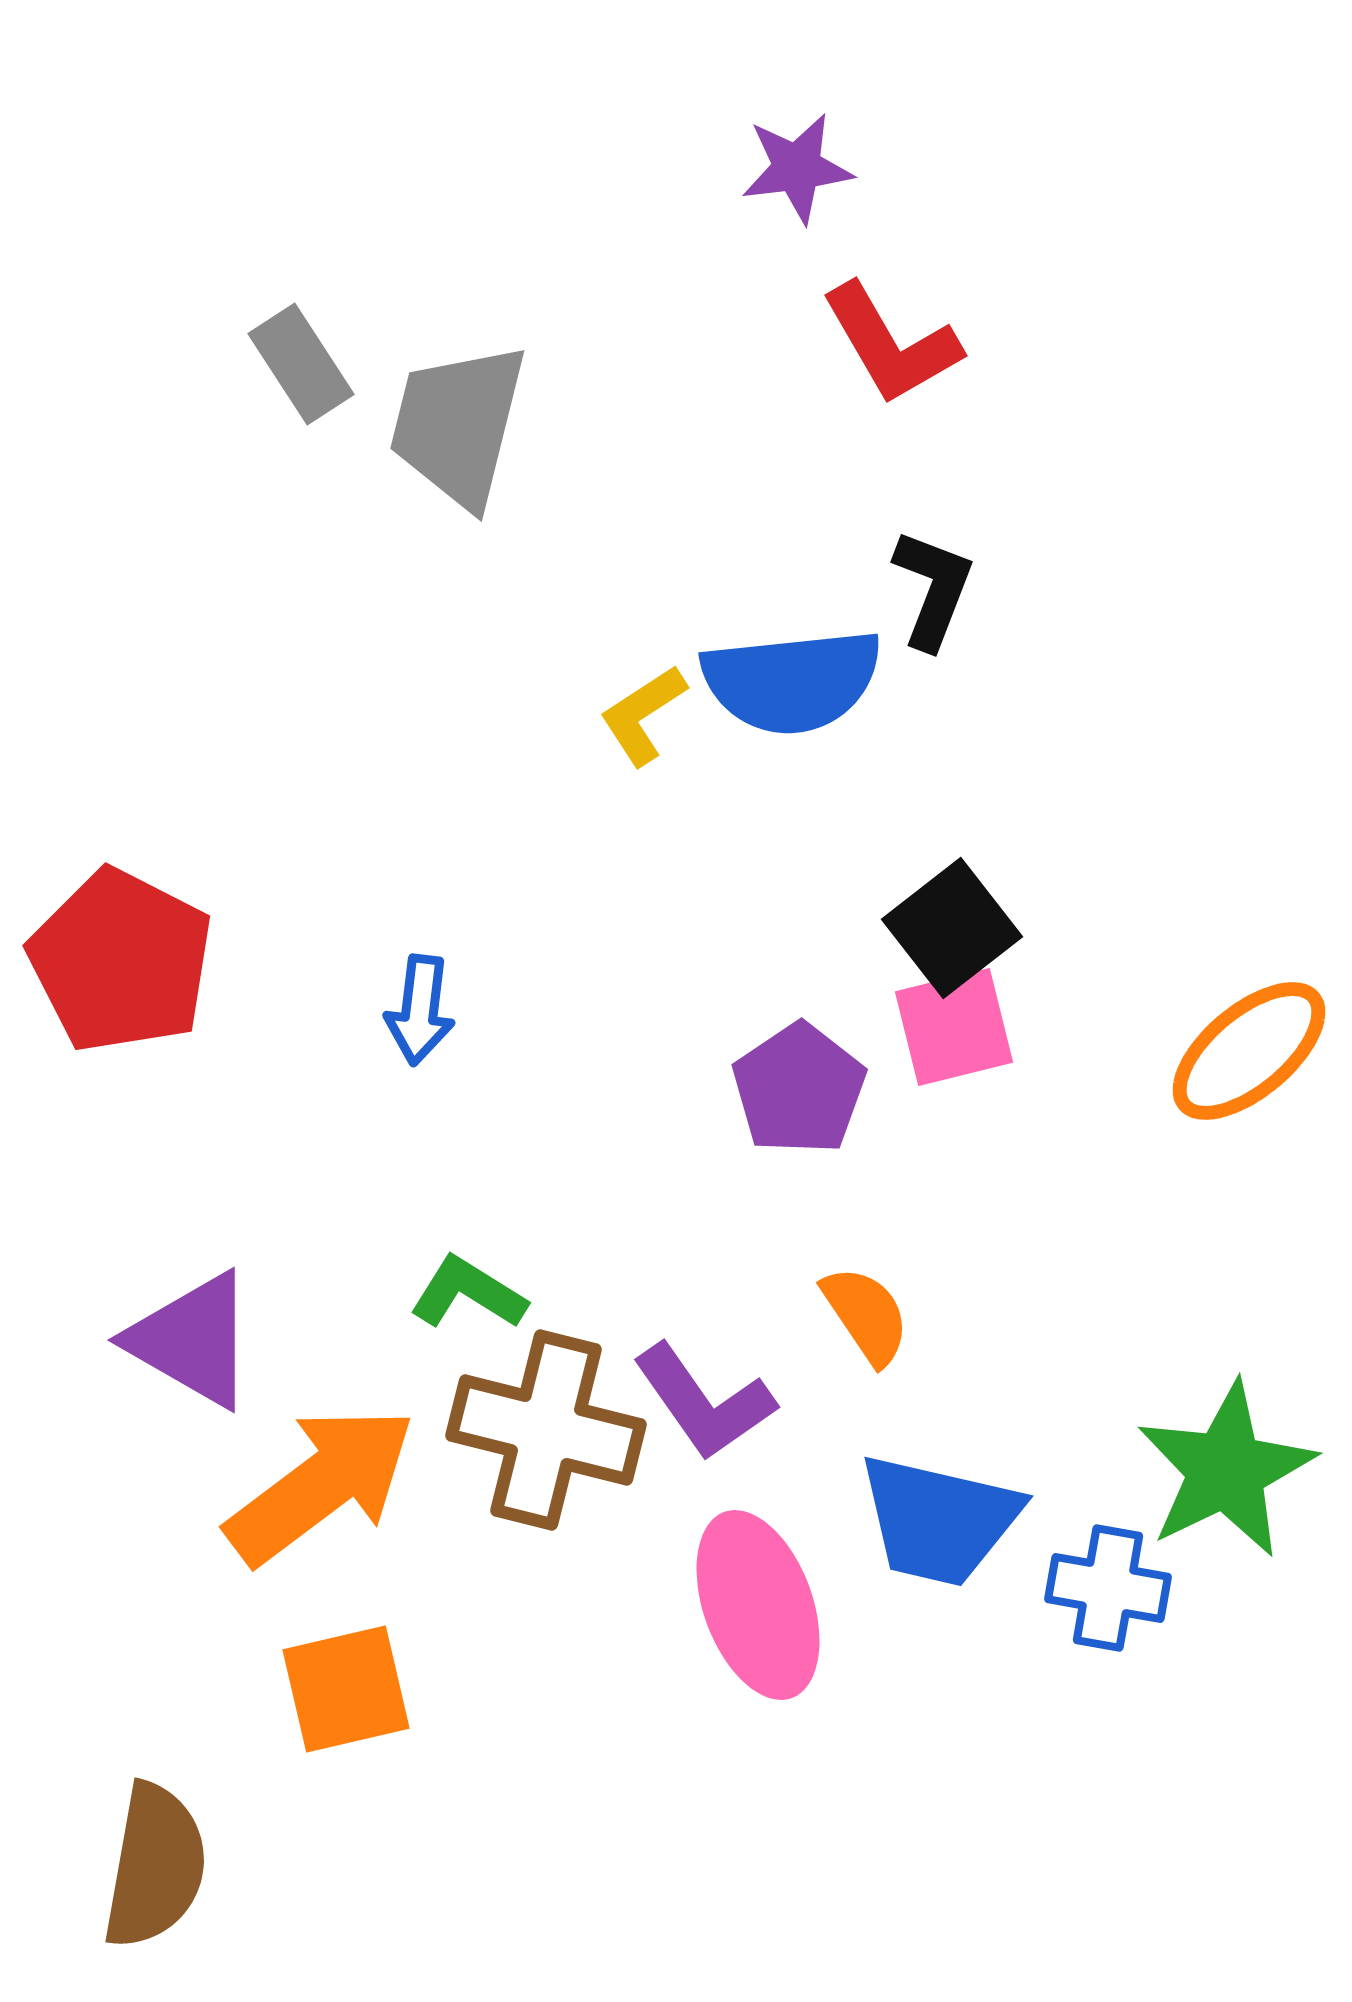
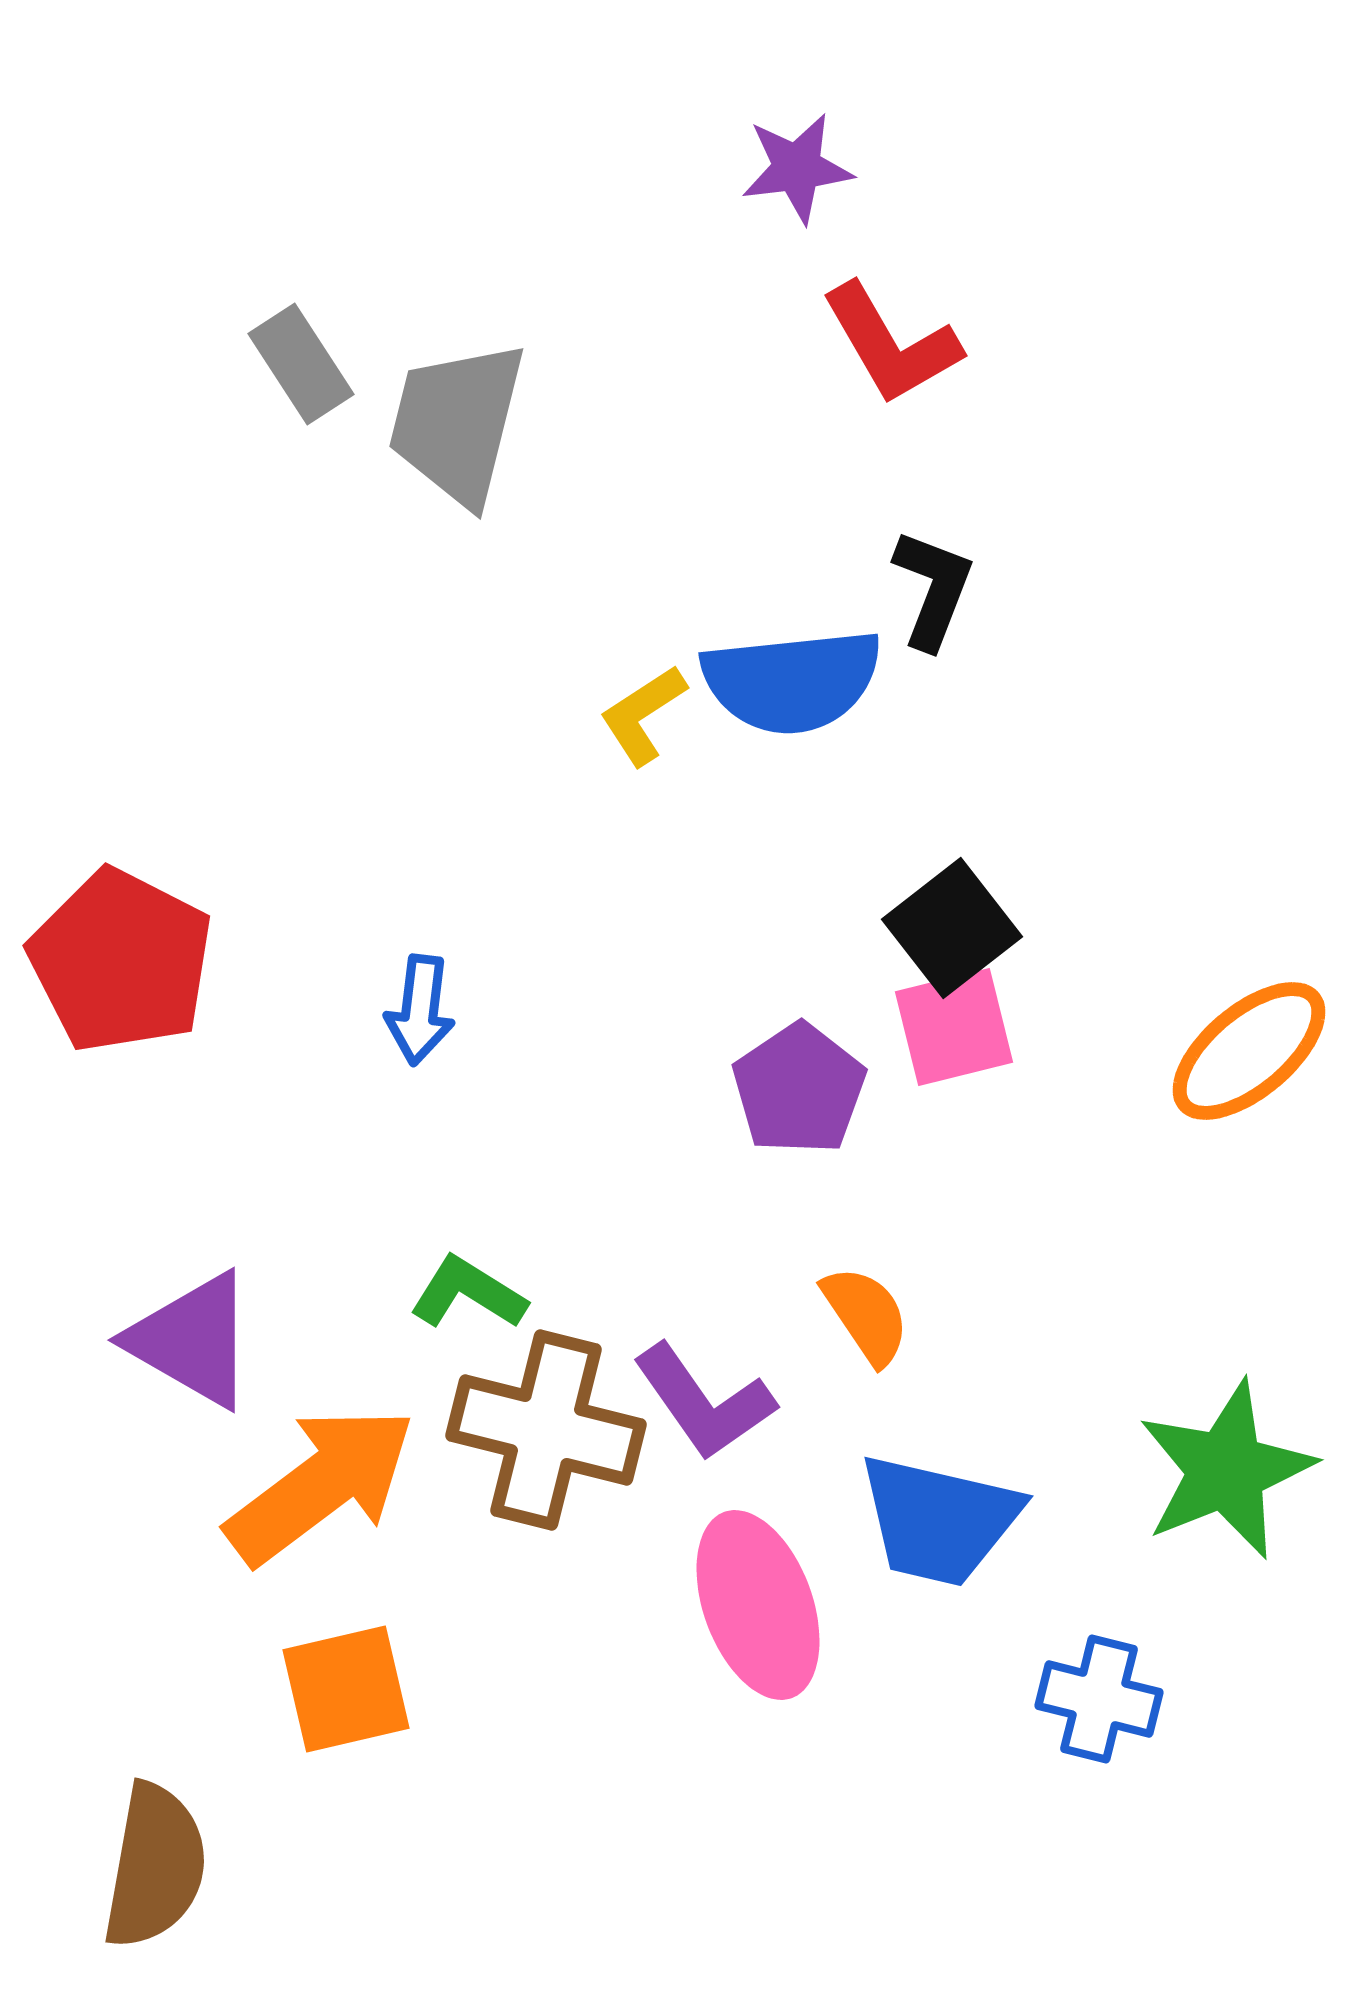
gray trapezoid: moved 1 px left, 2 px up
green star: rotated 4 degrees clockwise
blue cross: moved 9 px left, 111 px down; rotated 4 degrees clockwise
